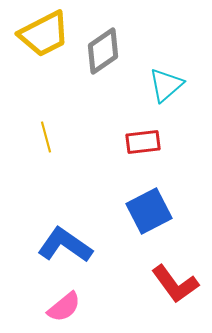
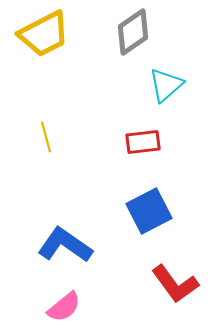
gray diamond: moved 30 px right, 19 px up
